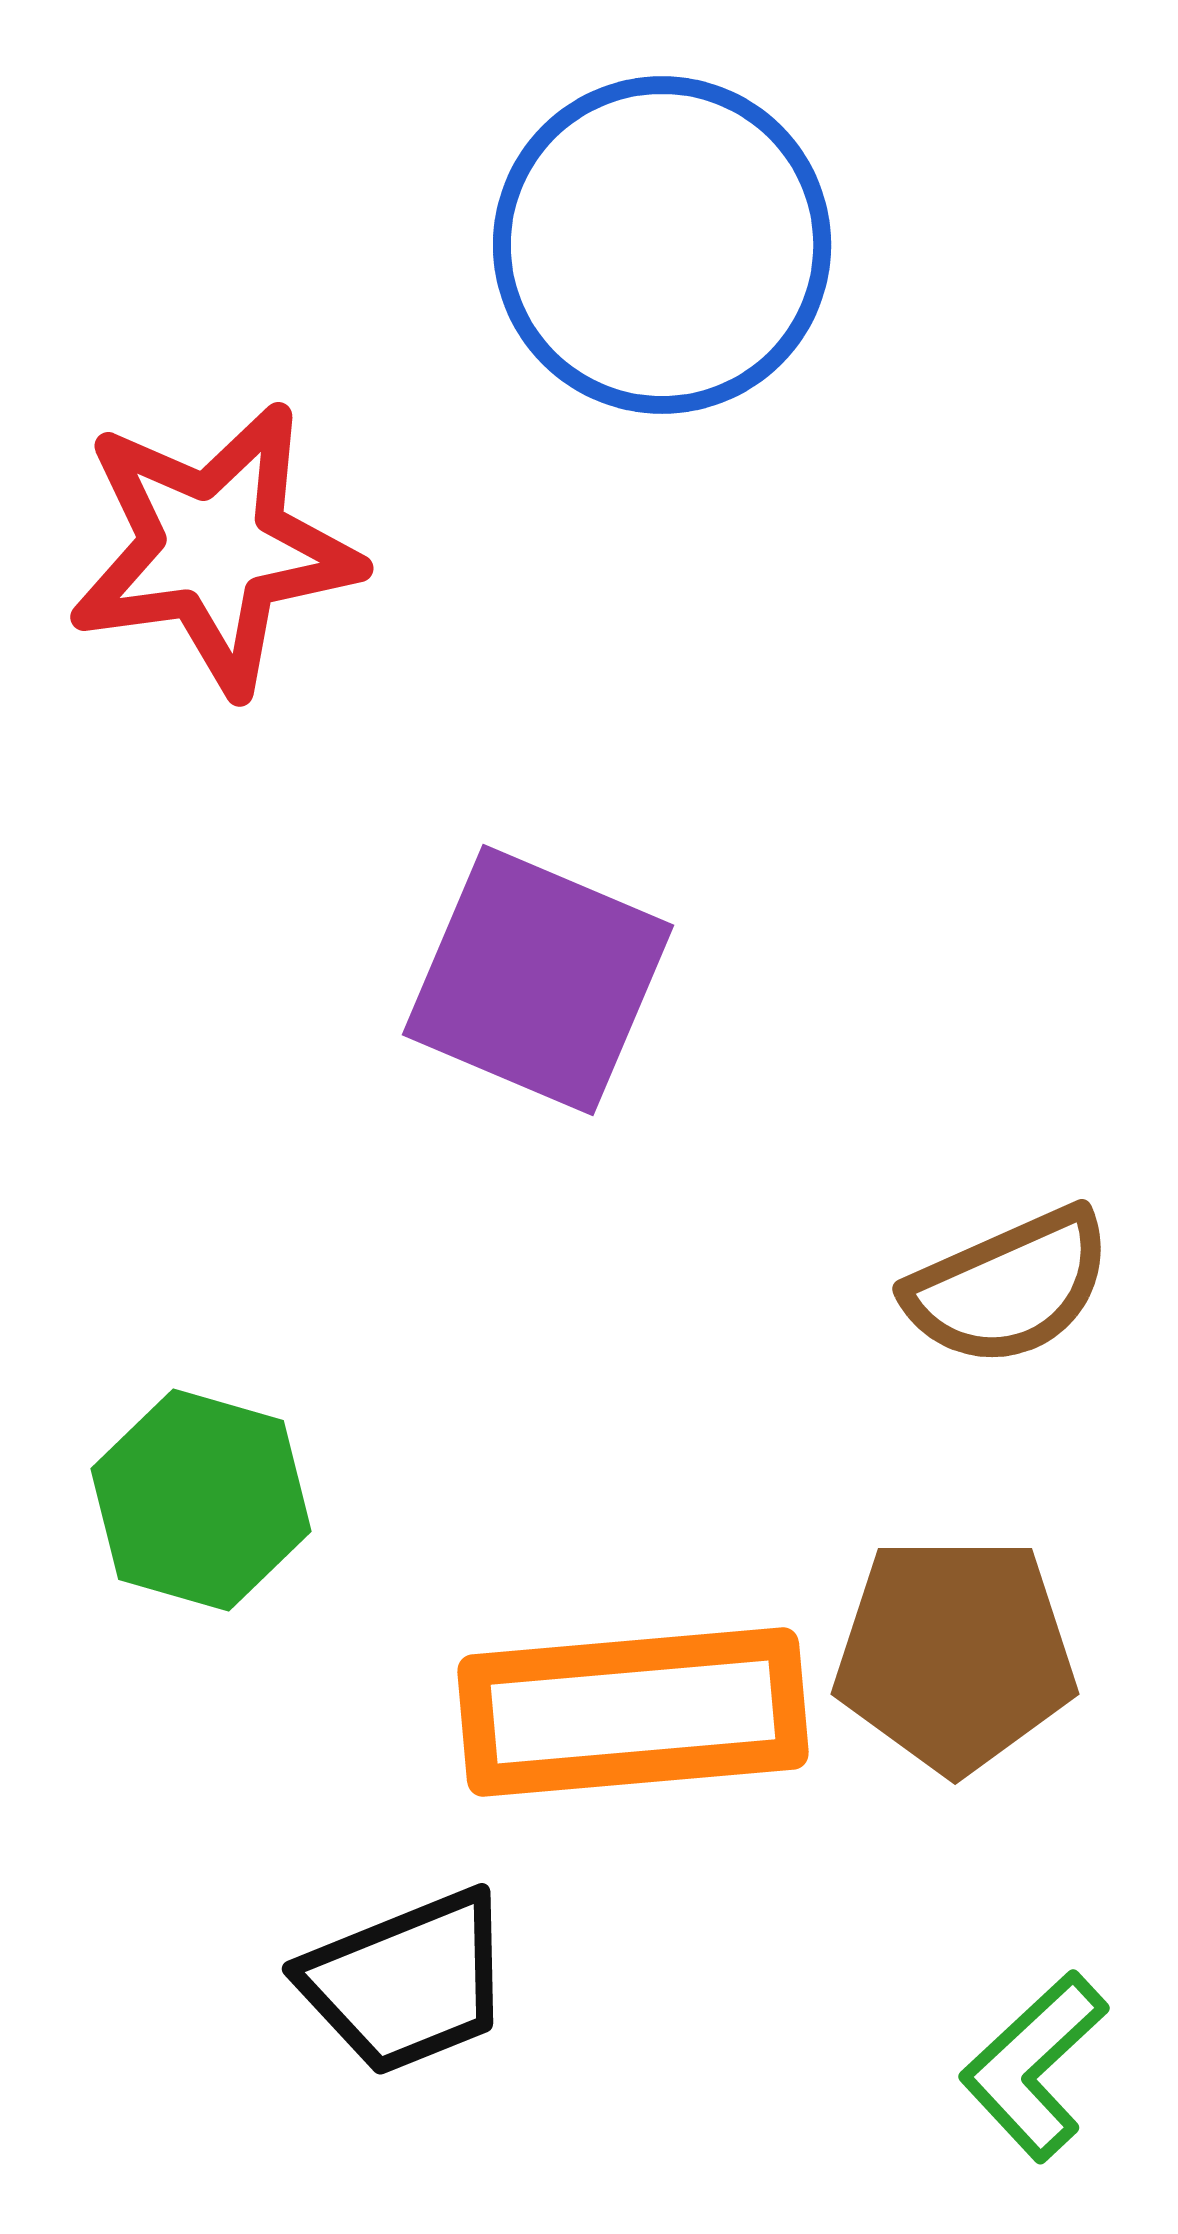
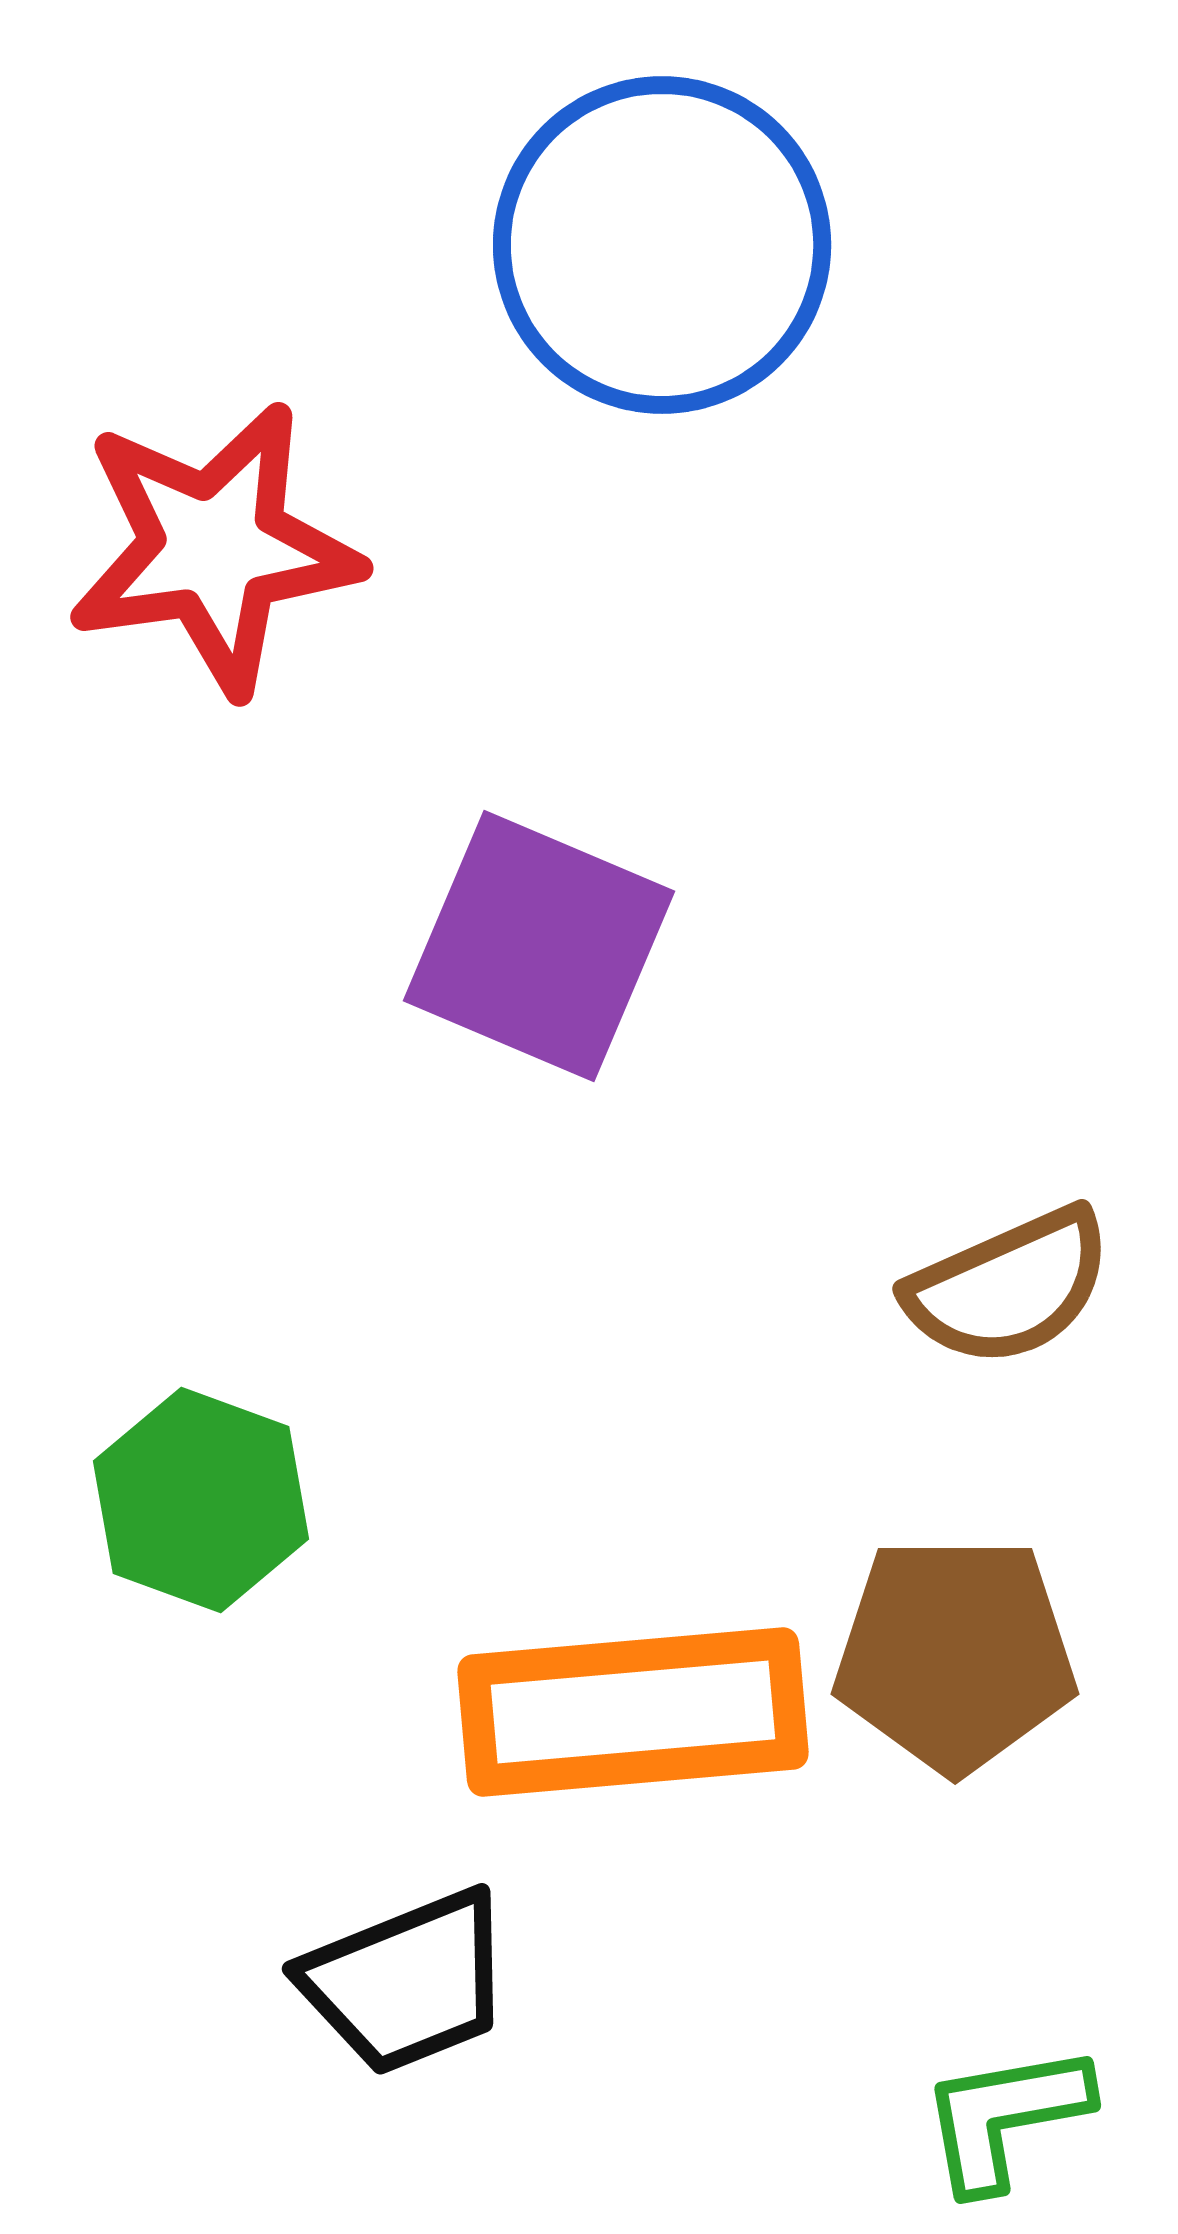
purple square: moved 1 px right, 34 px up
green hexagon: rotated 4 degrees clockwise
green L-shape: moved 29 px left, 51 px down; rotated 33 degrees clockwise
